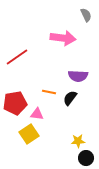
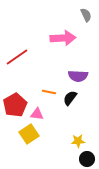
pink arrow: rotated 10 degrees counterclockwise
red pentagon: moved 2 px down; rotated 20 degrees counterclockwise
black circle: moved 1 px right, 1 px down
